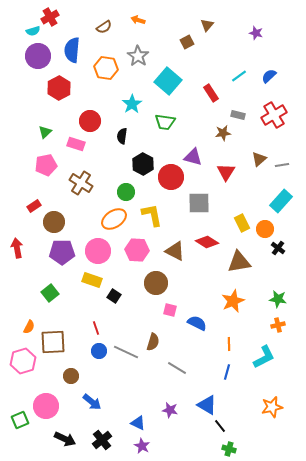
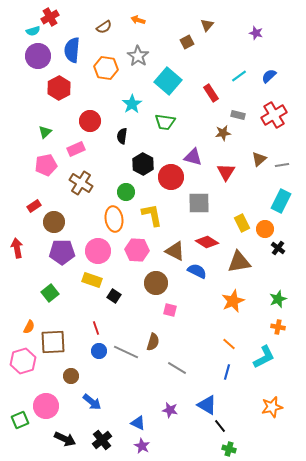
pink rectangle at (76, 144): moved 5 px down; rotated 42 degrees counterclockwise
cyan rectangle at (281, 201): rotated 15 degrees counterclockwise
orange ellipse at (114, 219): rotated 65 degrees counterclockwise
green star at (278, 299): rotated 30 degrees counterclockwise
blue semicircle at (197, 323): moved 52 px up
orange cross at (278, 325): moved 2 px down; rotated 24 degrees clockwise
orange line at (229, 344): rotated 48 degrees counterclockwise
